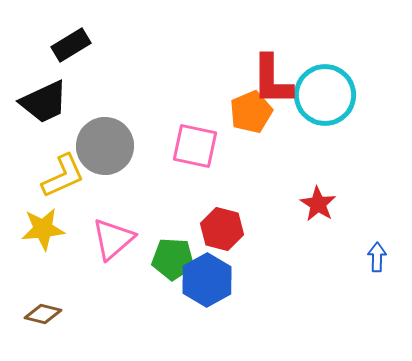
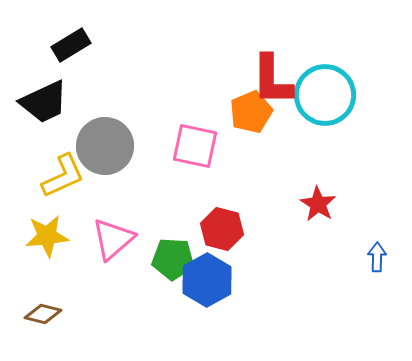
yellow star: moved 4 px right, 7 px down
